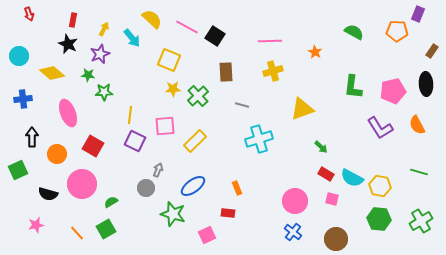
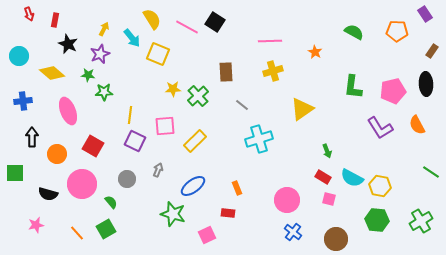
purple rectangle at (418, 14): moved 7 px right; rotated 56 degrees counterclockwise
yellow semicircle at (152, 19): rotated 15 degrees clockwise
red rectangle at (73, 20): moved 18 px left
black square at (215, 36): moved 14 px up
yellow square at (169, 60): moved 11 px left, 6 px up
blue cross at (23, 99): moved 2 px down
gray line at (242, 105): rotated 24 degrees clockwise
yellow triangle at (302, 109): rotated 15 degrees counterclockwise
pink ellipse at (68, 113): moved 2 px up
green arrow at (321, 147): moved 6 px right, 4 px down; rotated 24 degrees clockwise
green square at (18, 170): moved 3 px left, 3 px down; rotated 24 degrees clockwise
green line at (419, 172): moved 12 px right; rotated 18 degrees clockwise
red rectangle at (326, 174): moved 3 px left, 3 px down
gray circle at (146, 188): moved 19 px left, 9 px up
pink square at (332, 199): moved 3 px left
pink circle at (295, 201): moved 8 px left, 1 px up
green semicircle at (111, 202): rotated 80 degrees clockwise
green hexagon at (379, 219): moved 2 px left, 1 px down
